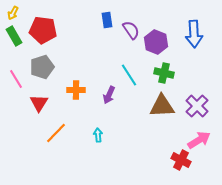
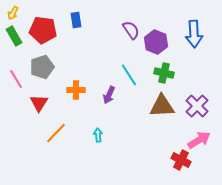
blue rectangle: moved 31 px left
